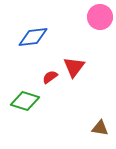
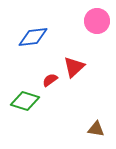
pink circle: moved 3 px left, 4 px down
red triangle: rotated 10 degrees clockwise
red semicircle: moved 3 px down
brown triangle: moved 4 px left, 1 px down
